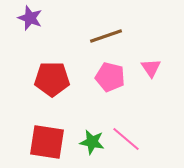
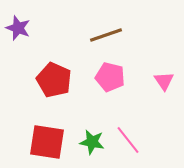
purple star: moved 12 px left, 10 px down
brown line: moved 1 px up
pink triangle: moved 13 px right, 13 px down
red pentagon: moved 2 px right, 1 px down; rotated 24 degrees clockwise
pink line: moved 2 px right, 1 px down; rotated 12 degrees clockwise
